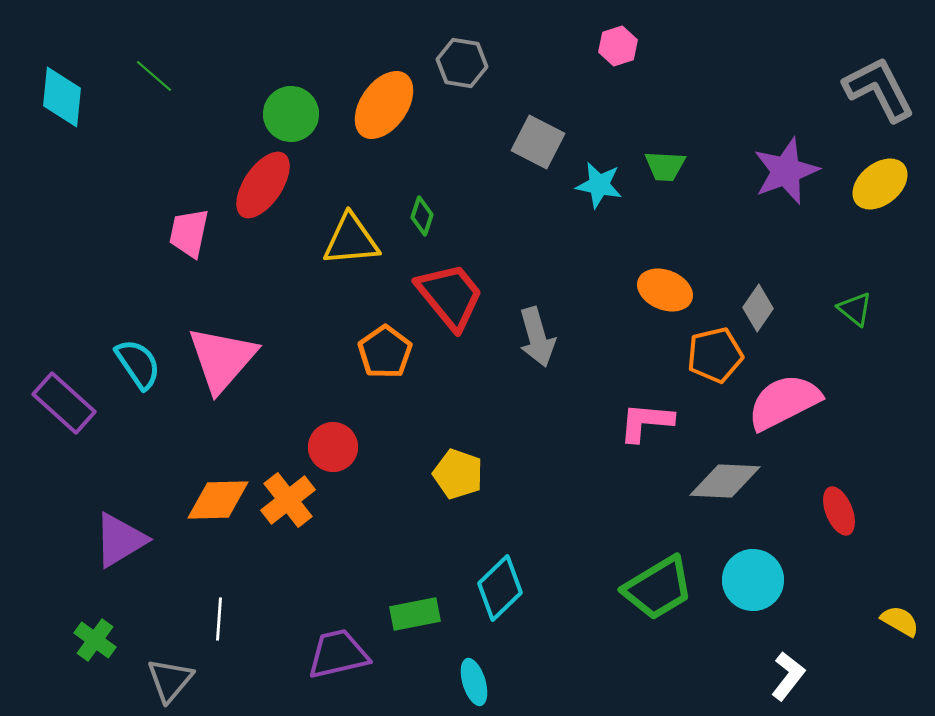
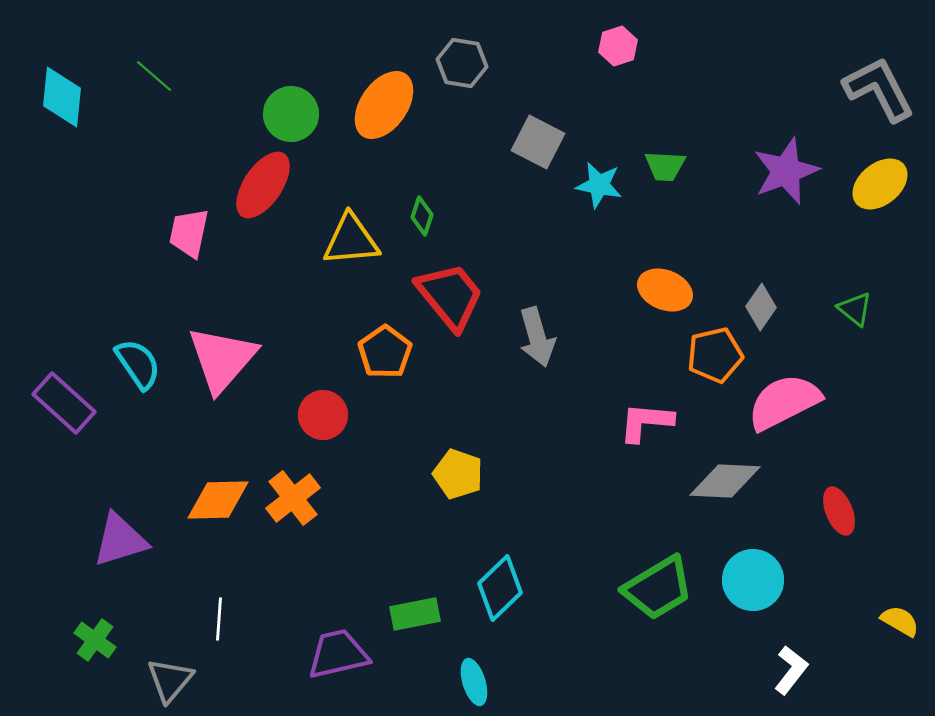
gray diamond at (758, 308): moved 3 px right, 1 px up
red circle at (333, 447): moved 10 px left, 32 px up
orange cross at (288, 500): moved 5 px right, 2 px up
purple triangle at (120, 540): rotated 14 degrees clockwise
white L-shape at (788, 676): moved 3 px right, 6 px up
